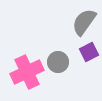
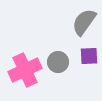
purple square: moved 4 px down; rotated 24 degrees clockwise
pink cross: moved 2 px left, 2 px up
